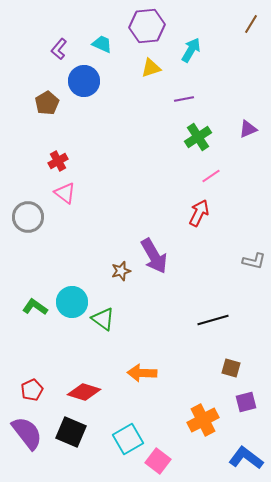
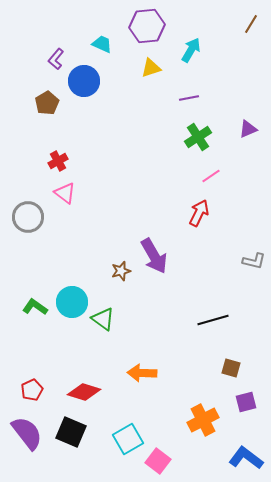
purple L-shape: moved 3 px left, 10 px down
purple line: moved 5 px right, 1 px up
